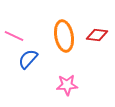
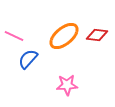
orange ellipse: rotated 60 degrees clockwise
